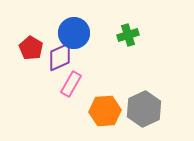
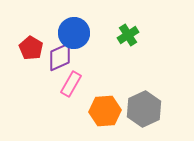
green cross: rotated 15 degrees counterclockwise
